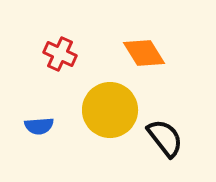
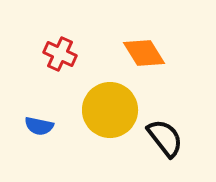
blue semicircle: rotated 16 degrees clockwise
